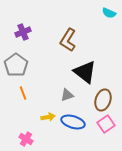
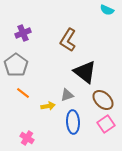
cyan semicircle: moved 2 px left, 3 px up
purple cross: moved 1 px down
orange line: rotated 32 degrees counterclockwise
brown ellipse: rotated 65 degrees counterclockwise
yellow arrow: moved 11 px up
blue ellipse: rotated 70 degrees clockwise
pink cross: moved 1 px right, 1 px up
